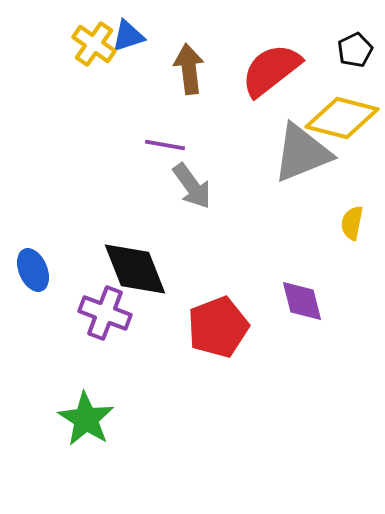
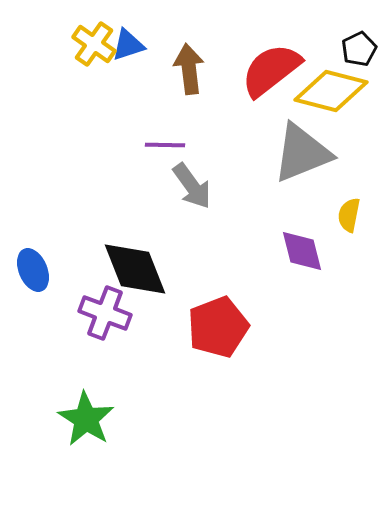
blue triangle: moved 9 px down
black pentagon: moved 4 px right, 1 px up
yellow diamond: moved 11 px left, 27 px up
purple line: rotated 9 degrees counterclockwise
yellow semicircle: moved 3 px left, 8 px up
purple diamond: moved 50 px up
